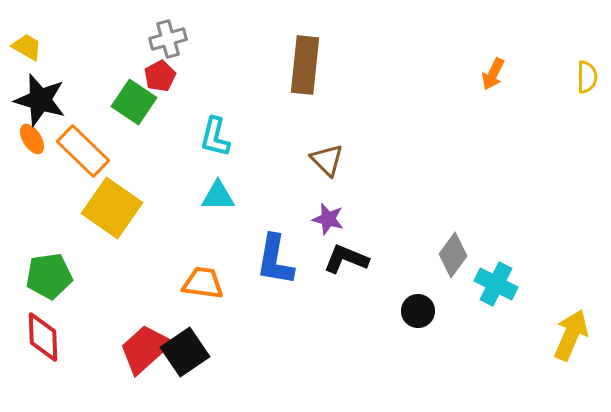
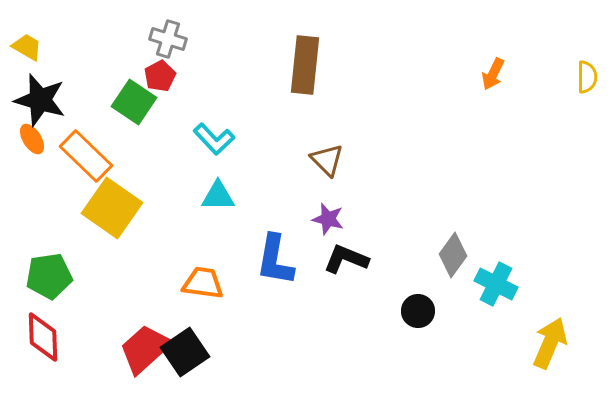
gray cross: rotated 33 degrees clockwise
cyan L-shape: moved 1 px left, 2 px down; rotated 57 degrees counterclockwise
orange rectangle: moved 3 px right, 5 px down
yellow arrow: moved 21 px left, 8 px down
